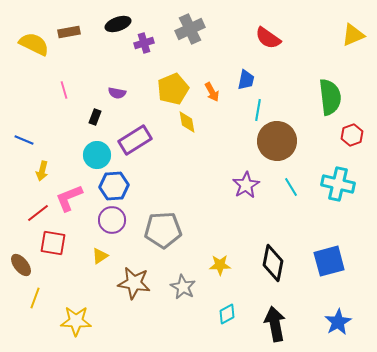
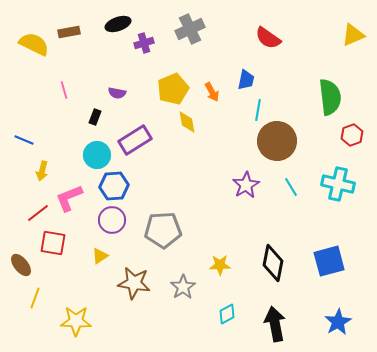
gray star at (183, 287): rotated 10 degrees clockwise
